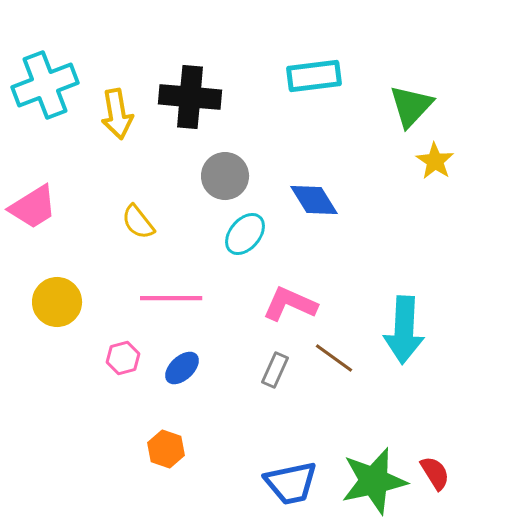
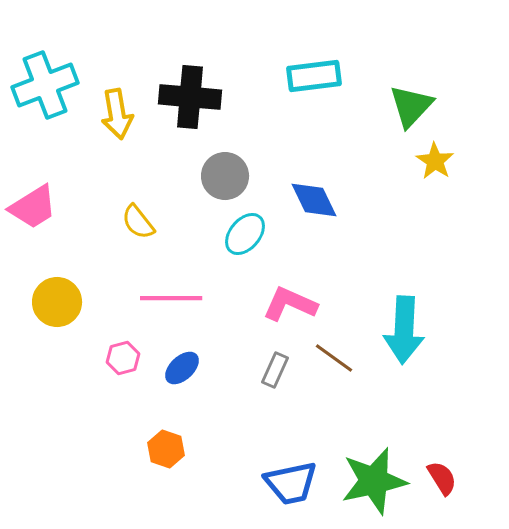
blue diamond: rotated 6 degrees clockwise
red semicircle: moved 7 px right, 5 px down
